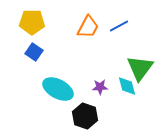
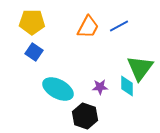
cyan diamond: rotated 15 degrees clockwise
